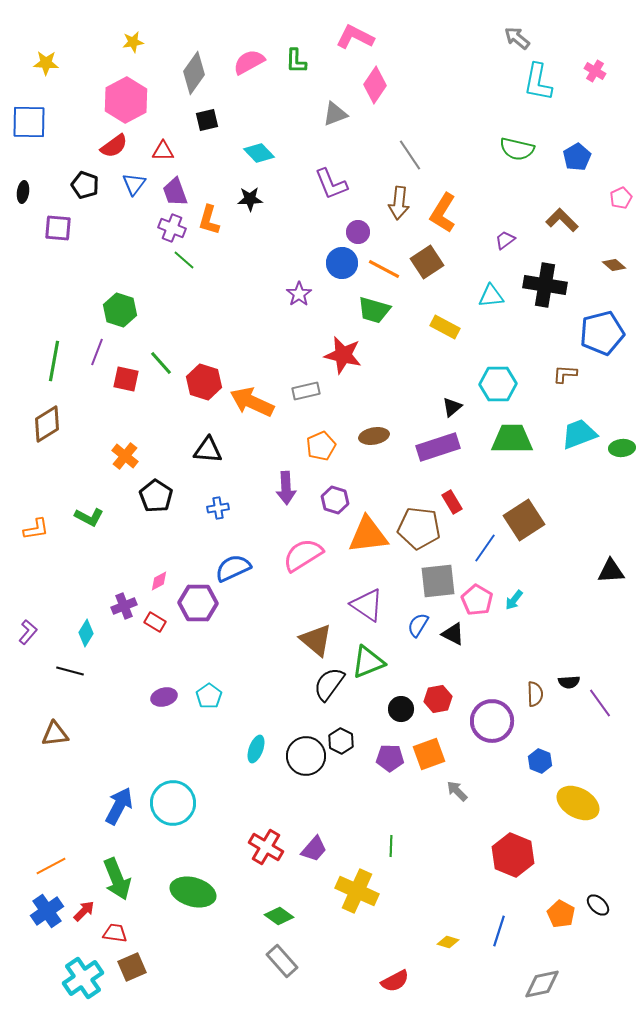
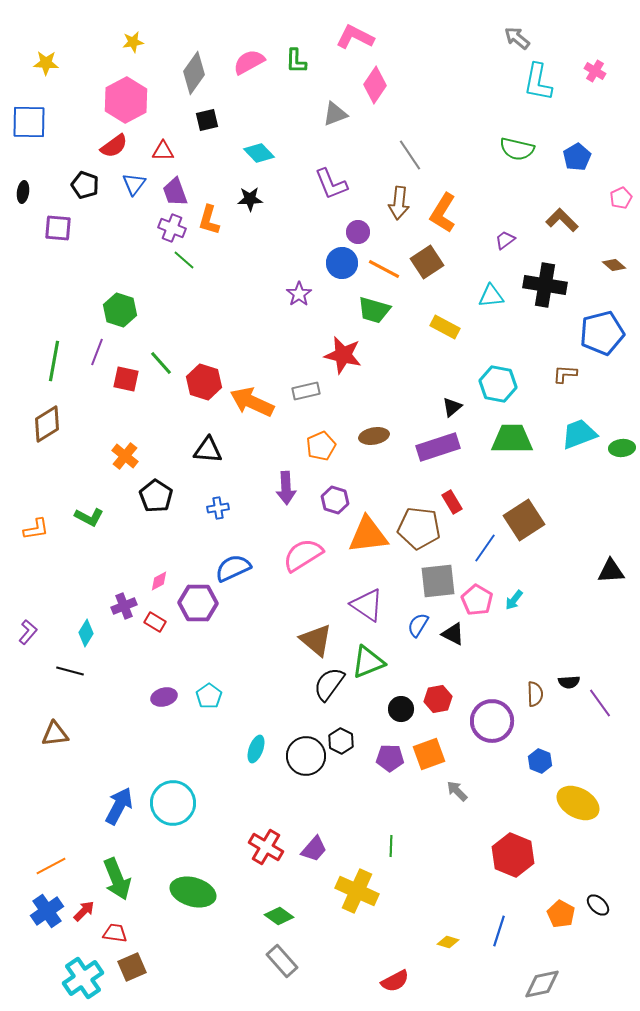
cyan hexagon at (498, 384): rotated 12 degrees clockwise
